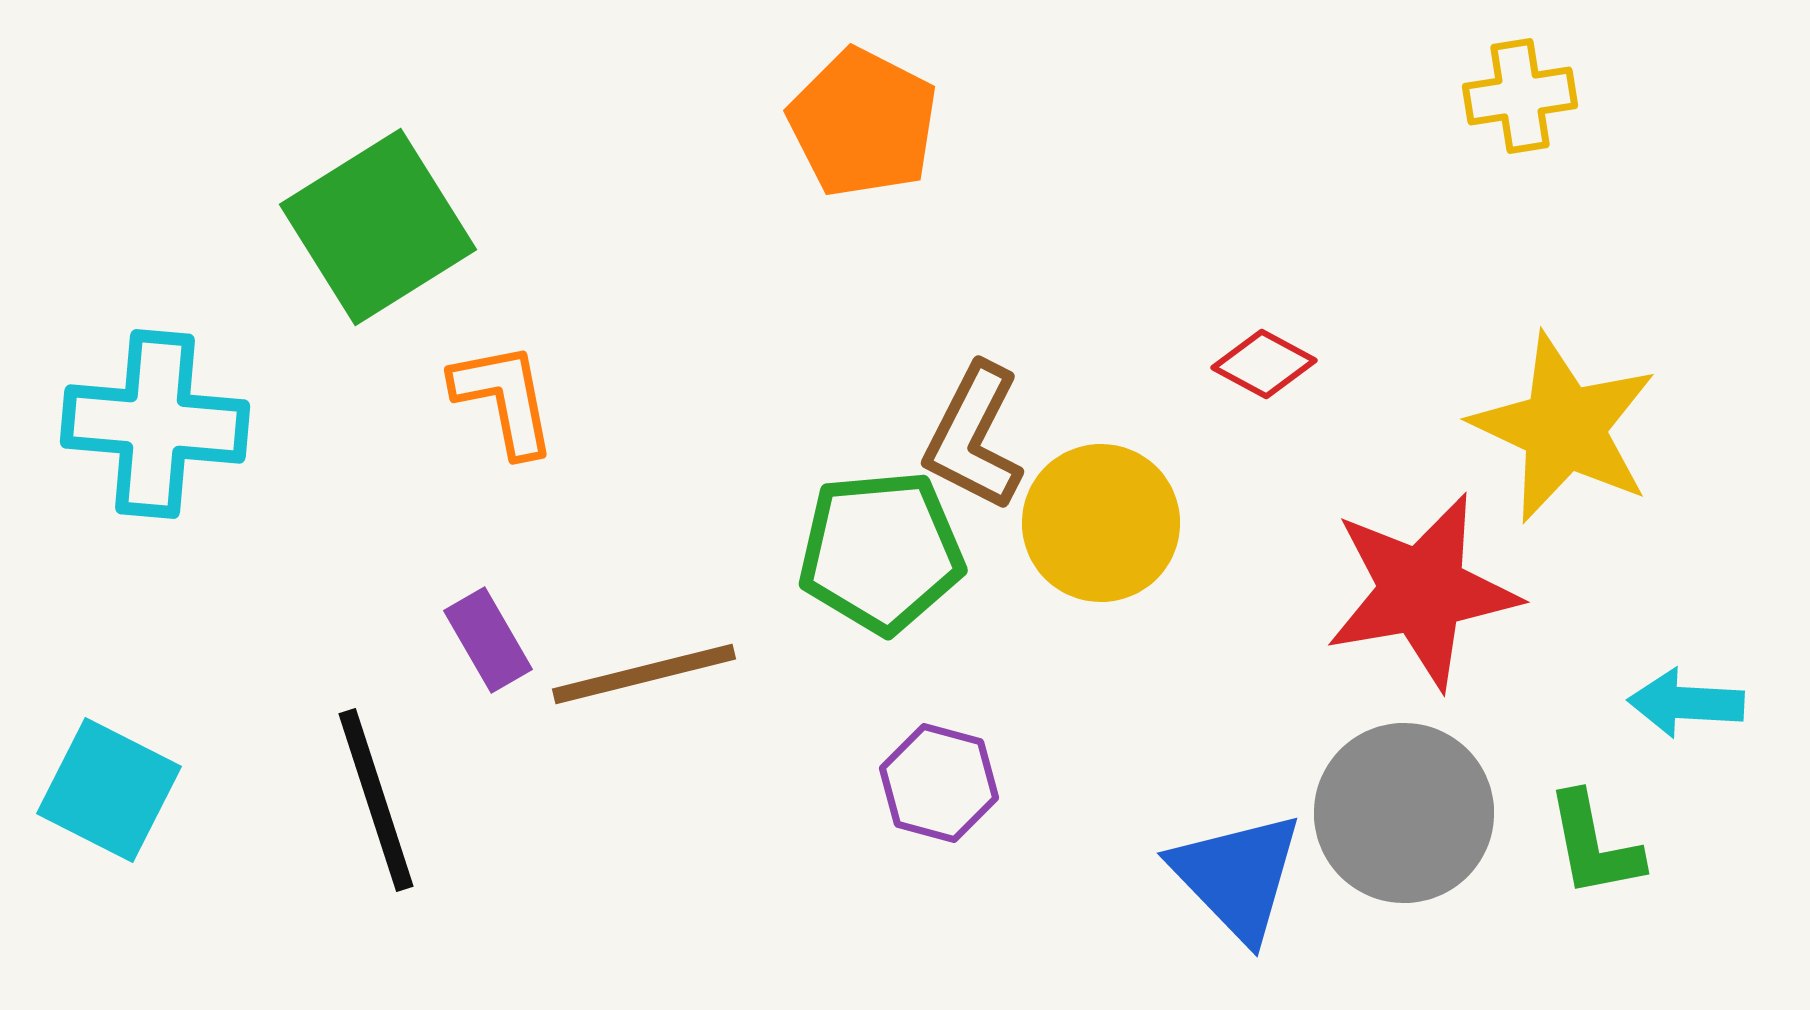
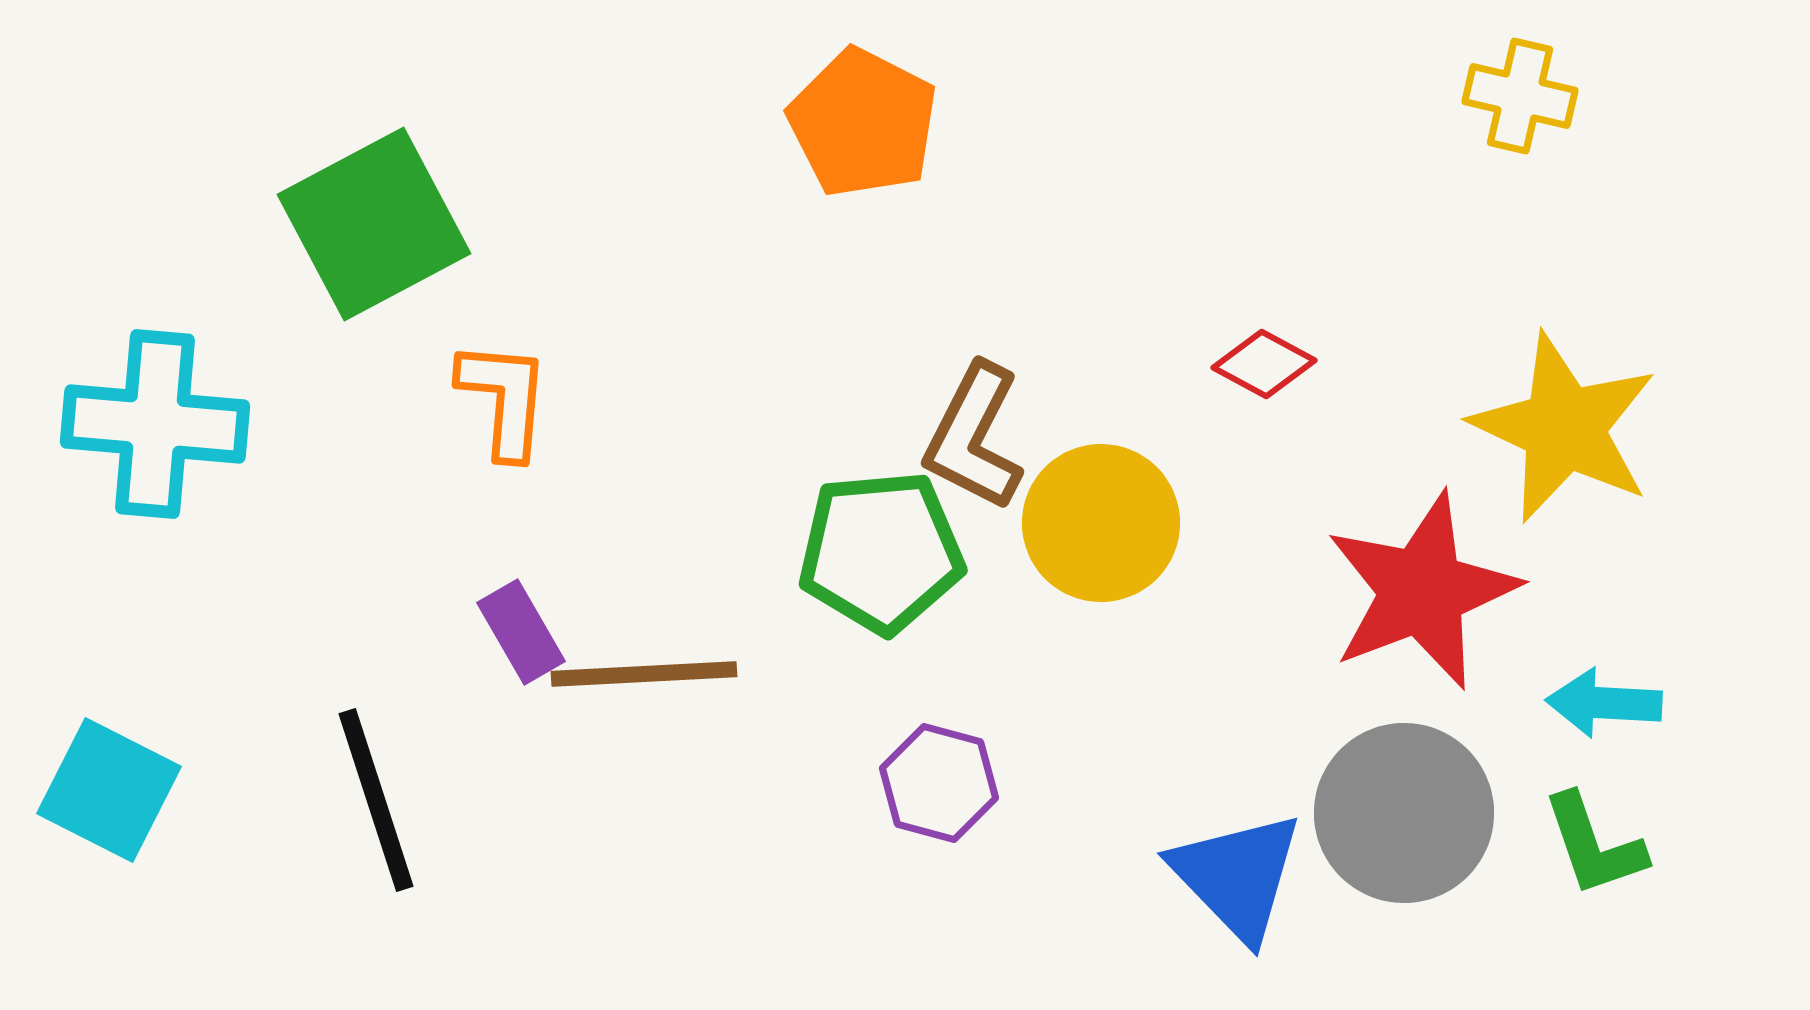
yellow cross: rotated 22 degrees clockwise
green square: moved 4 px left, 3 px up; rotated 4 degrees clockwise
orange L-shape: rotated 16 degrees clockwise
red star: rotated 11 degrees counterclockwise
purple rectangle: moved 33 px right, 8 px up
brown line: rotated 11 degrees clockwise
cyan arrow: moved 82 px left
green L-shape: rotated 8 degrees counterclockwise
